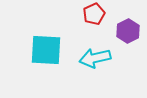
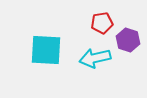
red pentagon: moved 8 px right, 9 px down; rotated 15 degrees clockwise
purple hexagon: moved 9 px down; rotated 15 degrees counterclockwise
